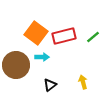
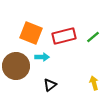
orange square: moved 5 px left; rotated 15 degrees counterclockwise
brown circle: moved 1 px down
yellow arrow: moved 11 px right, 1 px down
